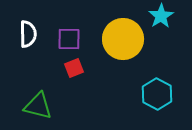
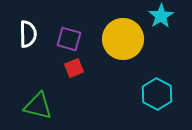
purple square: rotated 15 degrees clockwise
